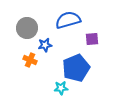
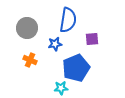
blue semicircle: rotated 115 degrees clockwise
blue star: moved 10 px right, 1 px up
